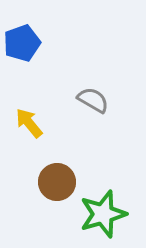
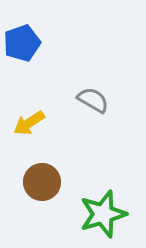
yellow arrow: rotated 84 degrees counterclockwise
brown circle: moved 15 px left
